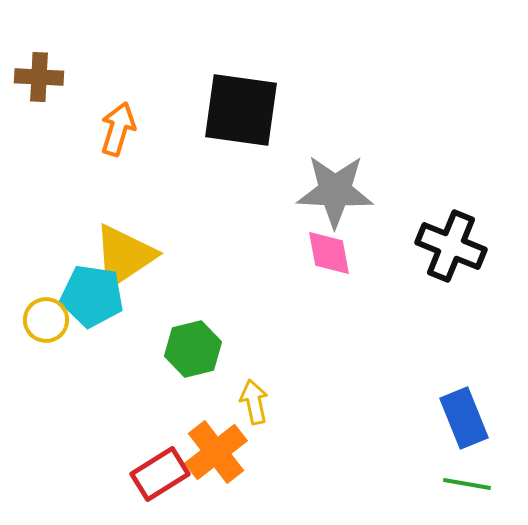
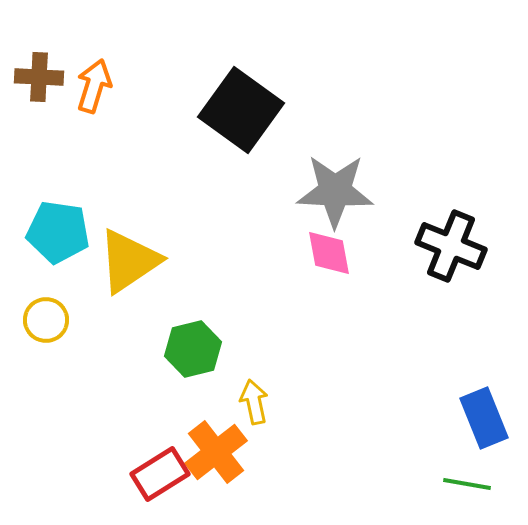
black square: rotated 28 degrees clockwise
orange arrow: moved 24 px left, 43 px up
yellow triangle: moved 5 px right, 5 px down
cyan pentagon: moved 34 px left, 64 px up
blue rectangle: moved 20 px right
